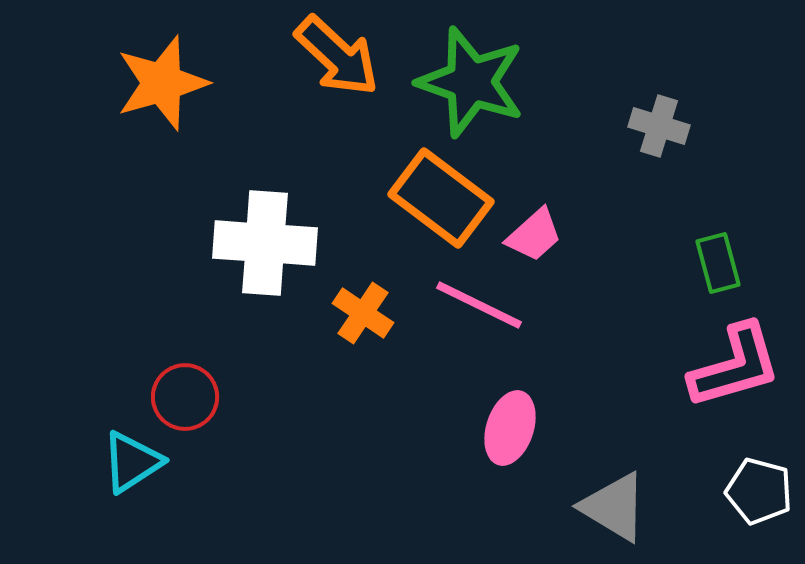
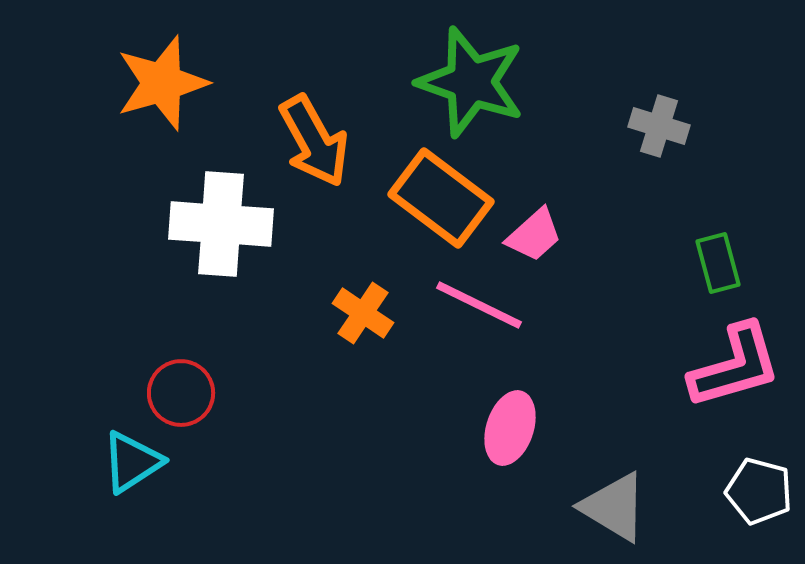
orange arrow: moved 23 px left, 85 px down; rotated 18 degrees clockwise
white cross: moved 44 px left, 19 px up
red circle: moved 4 px left, 4 px up
